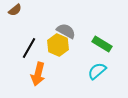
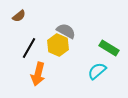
brown semicircle: moved 4 px right, 6 px down
green rectangle: moved 7 px right, 4 px down
